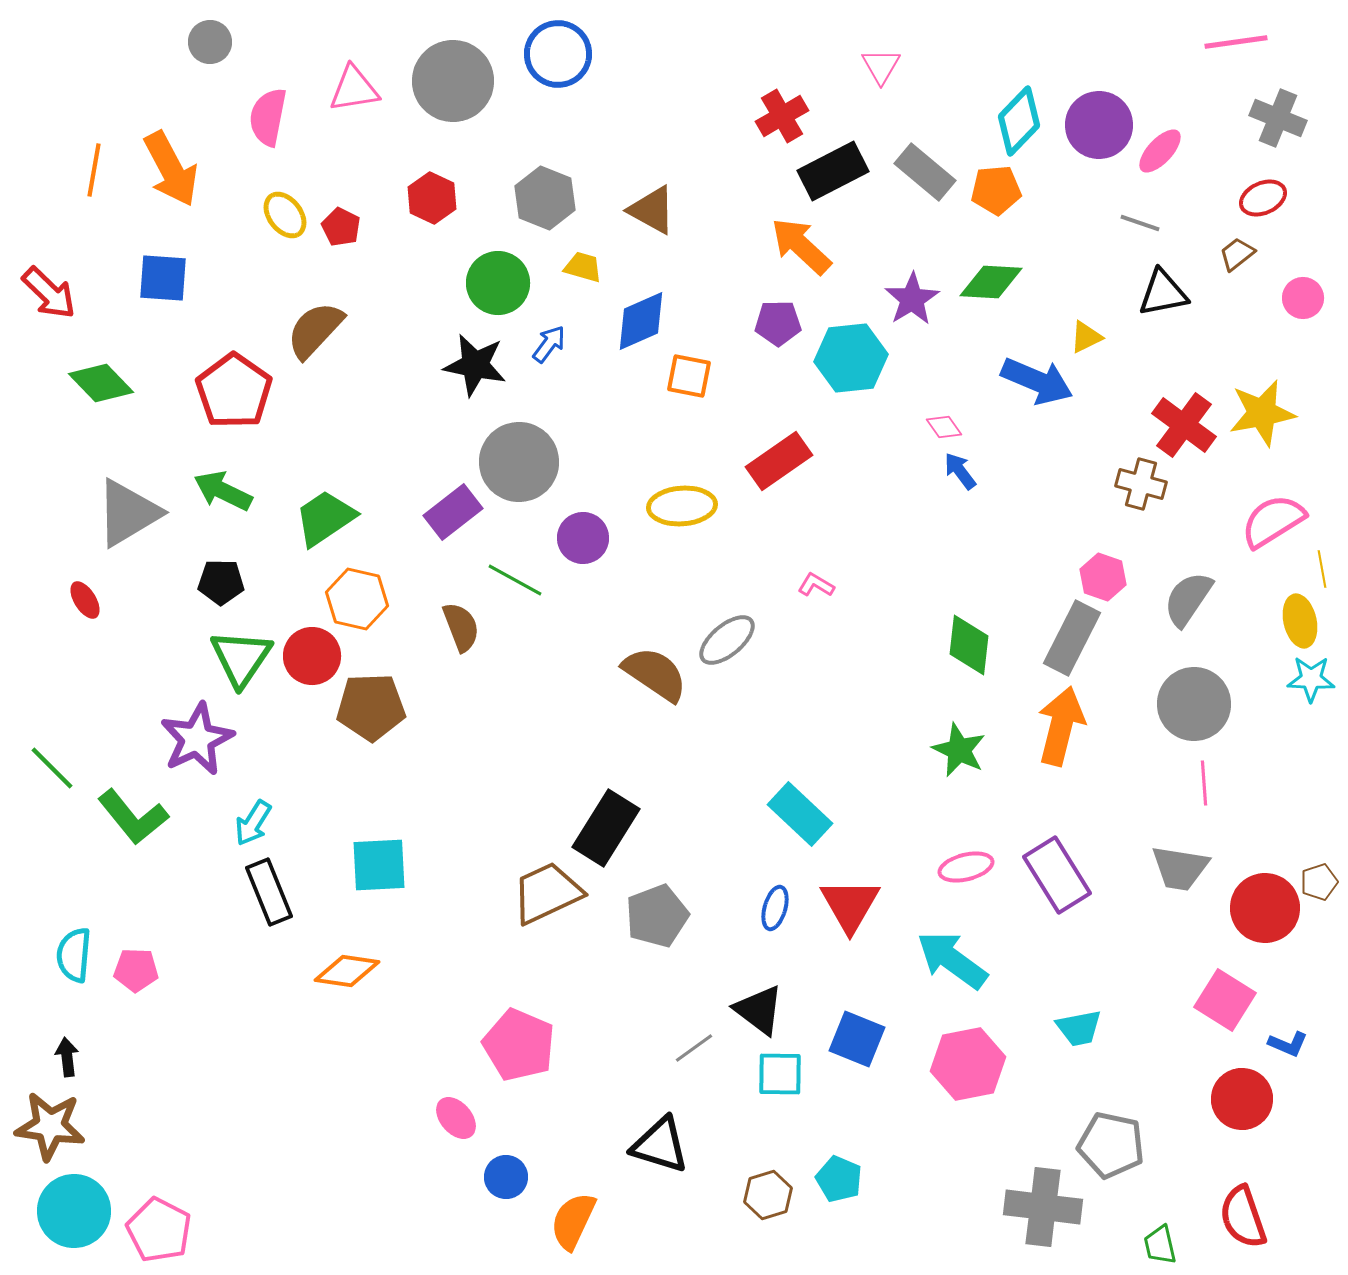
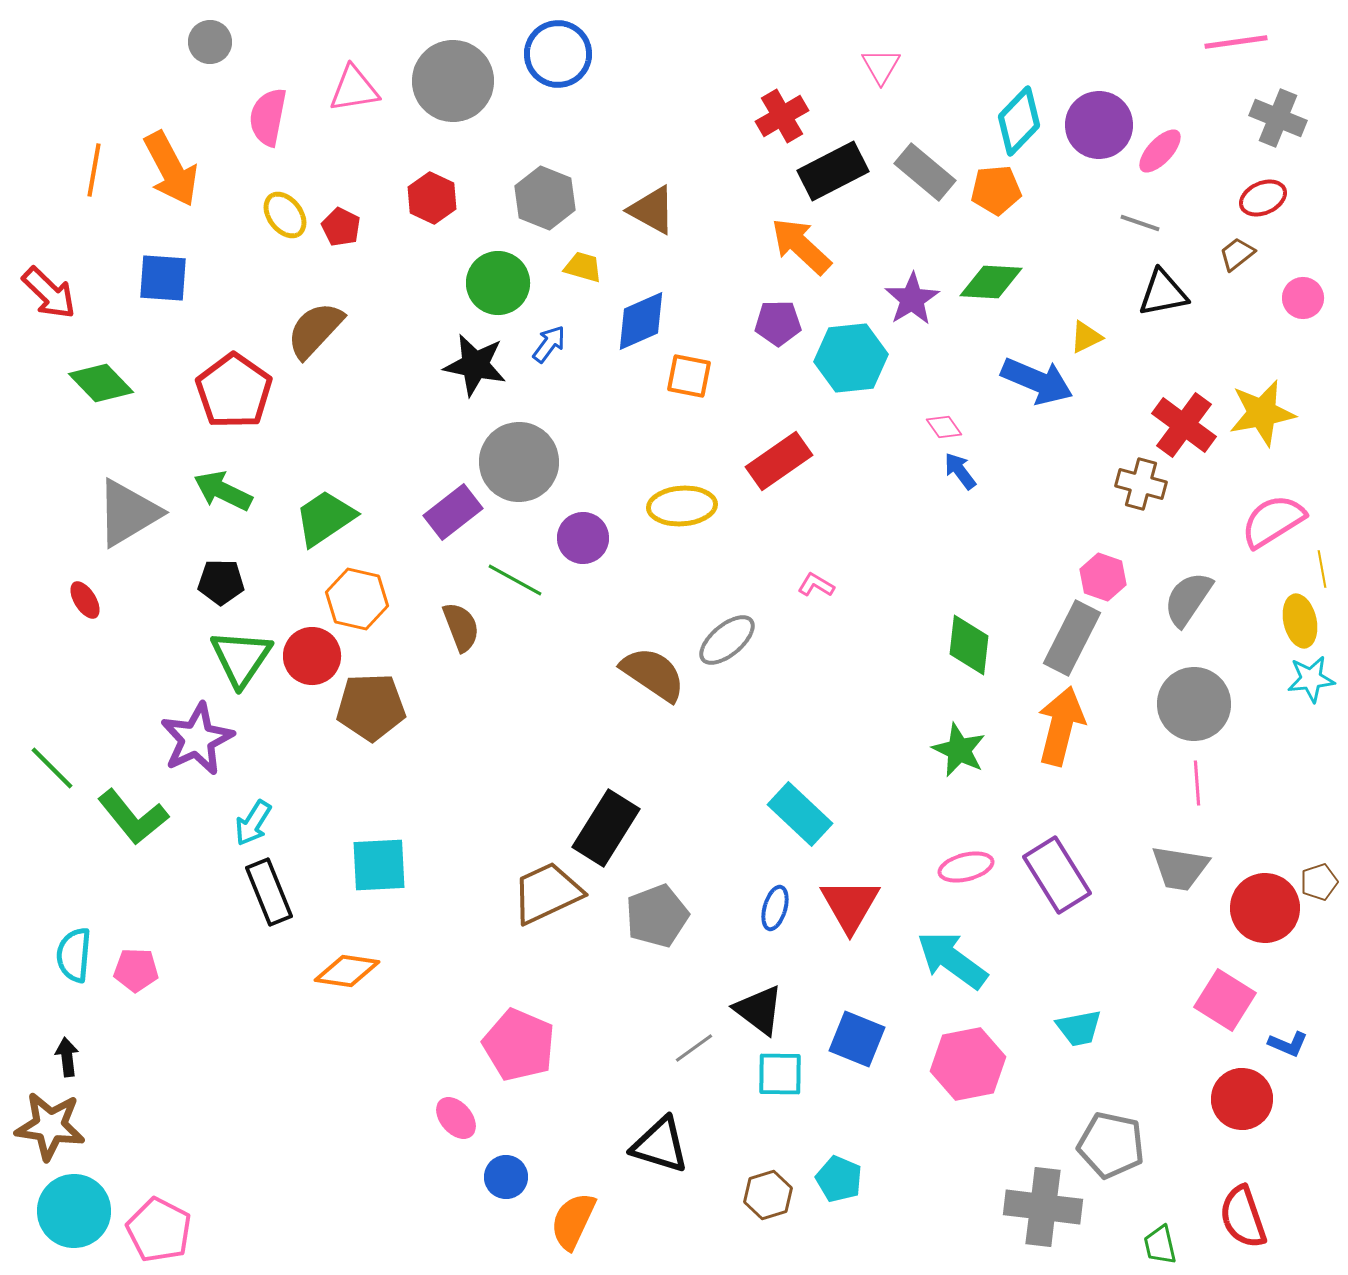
brown semicircle at (655, 674): moved 2 px left
cyan star at (1311, 679): rotated 9 degrees counterclockwise
pink line at (1204, 783): moved 7 px left
